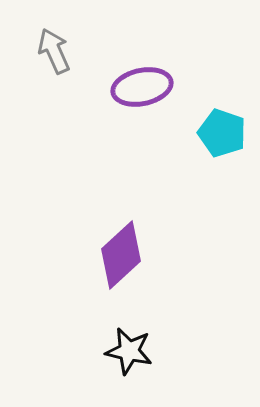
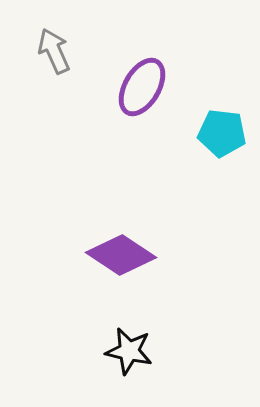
purple ellipse: rotated 48 degrees counterclockwise
cyan pentagon: rotated 12 degrees counterclockwise
purple diamond: rotated 76 degrees clockwise
